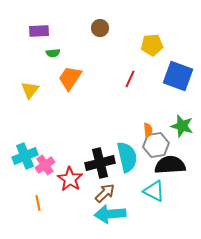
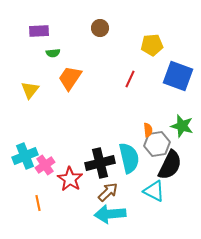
gray hexagon: moved 1 px right, 1 px up
cyan semicircle: moved 2 px right, 1 px down
black semicircle: rotated 120 degrees clockwise
brown arrow: moved 3 px right, 1 px up
